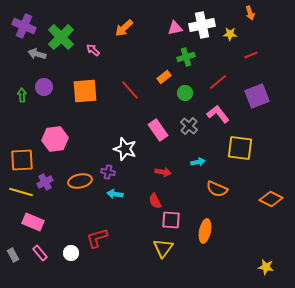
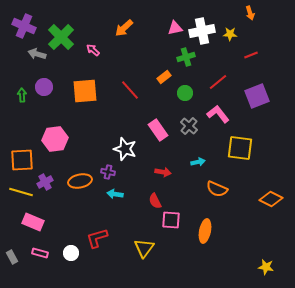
white cross at (202, 25): moved 6 px down
yellow triangle at (163, 248): moved 19 px left
pink rectangle at (40, 253): rotated 35 degrees counterclockwise
gray rectangle at (13, 255): moved 1 px left, 2 px down
